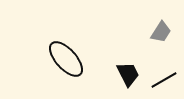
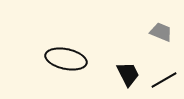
gray trapezoid: rotated 100 degrees counterclockwise
black ellipse: rotated 36 degrees counterclockwise
